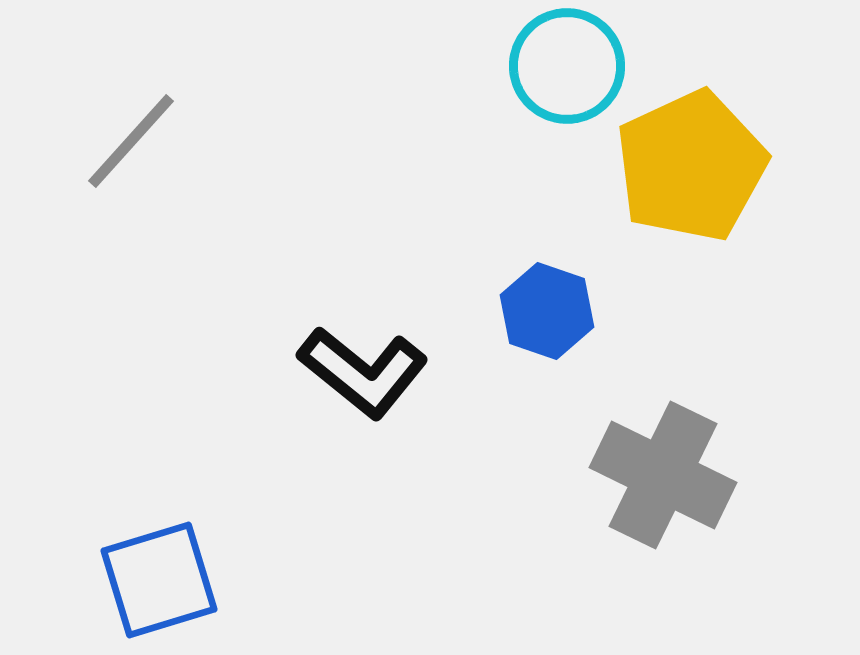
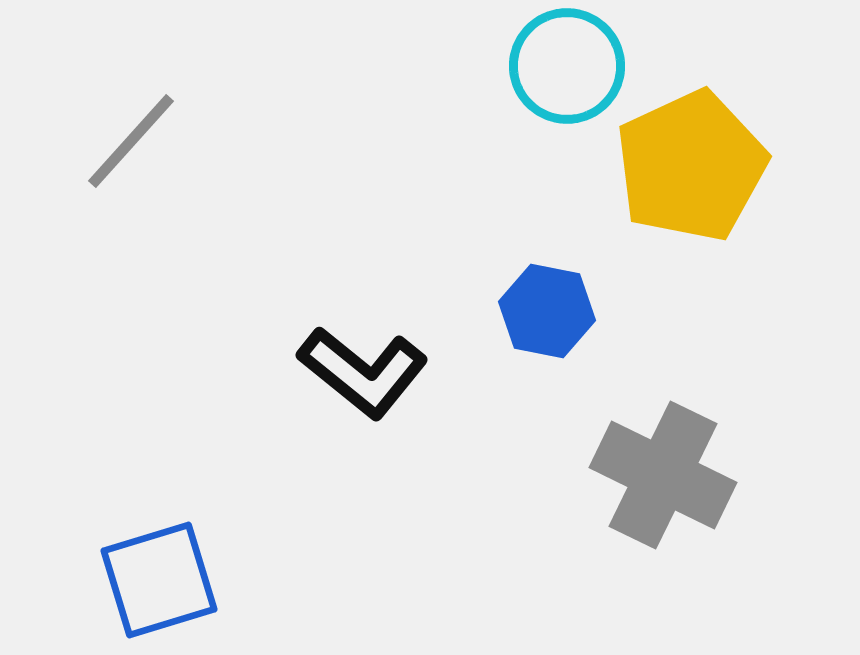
blue hexagon: rotated 8 degrees counterclockwise
